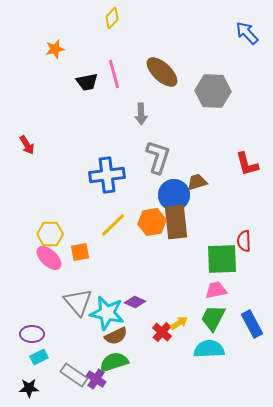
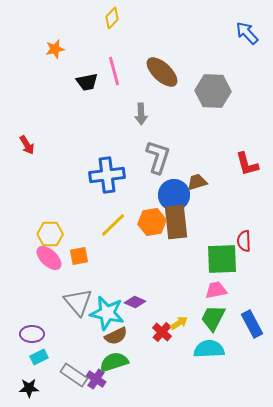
pink line: moved 3 px up
orange square: moved 1 px left, 4 px down
